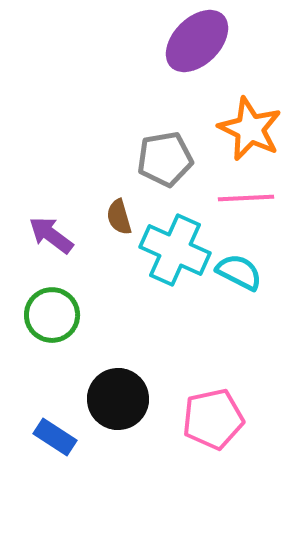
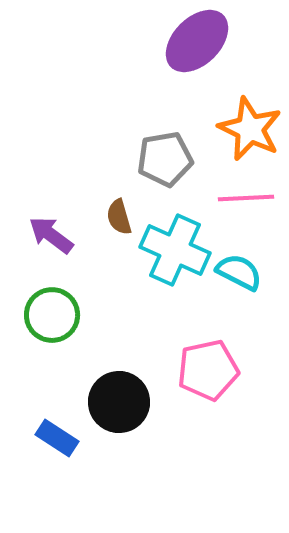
black circle: moved 1 px right, 3 px down
pink pentagon: moved 5 px left, 49 px up
blue rectangle: moved 2 px right, 1 px down
